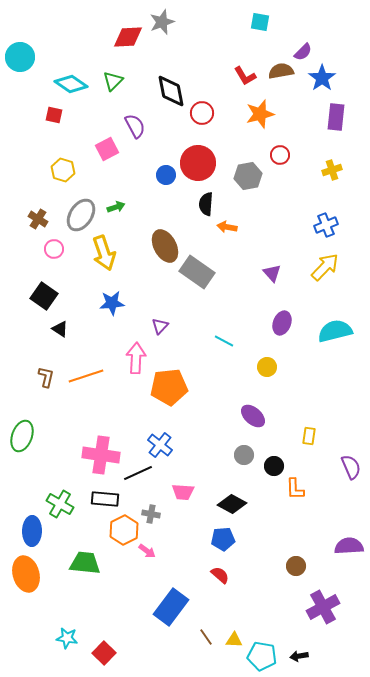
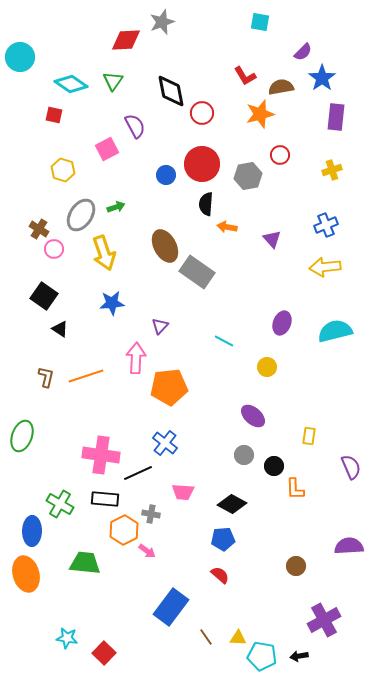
red diamond at (128, 37): moved 2 px left, 3 px down
brown semicircle at (281, 71): moved 16 px down
green triangle at (113, 81): rotated 10 degrees counterclockwise
red circle at (198, 163): moved 4 px right, 1 px down
brown cross at (38, 219): moved 1 px right, 10 px down
yellow arrow at (325, 267): rotated 140 degrees counterclockwise
purple triangle at (272, 273): moved 34 px up
blue cross at (160, 445): moved 5 px right, 2 px up
purple cross at (323, 607): moved 1 px right, 13 px down
yellow triangle at (234, 640): moved 4 px right, 2 px up
